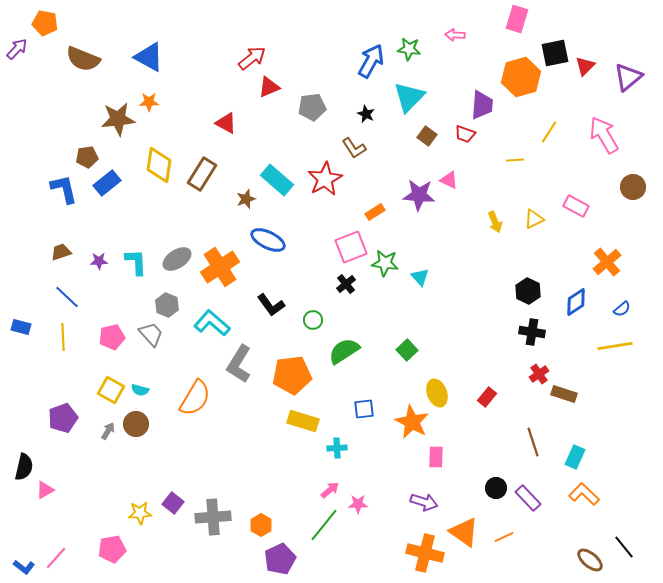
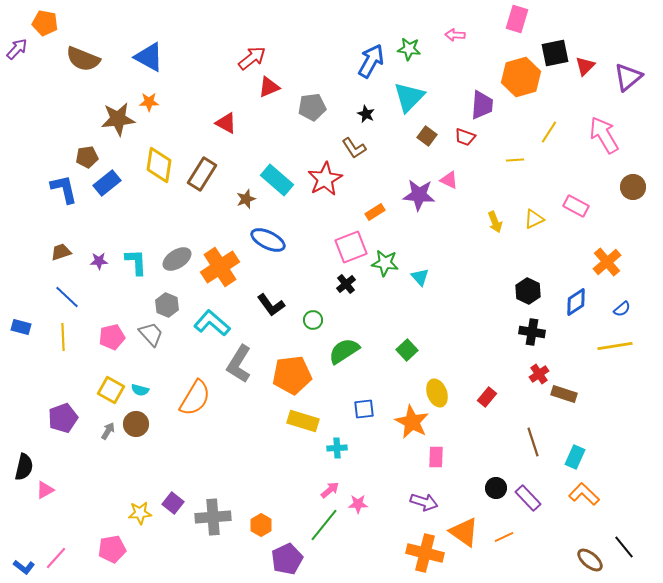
red trapezoid at (465, 134): moved 3 px down
purple pentagon at (280, 559): moved 7 px right
